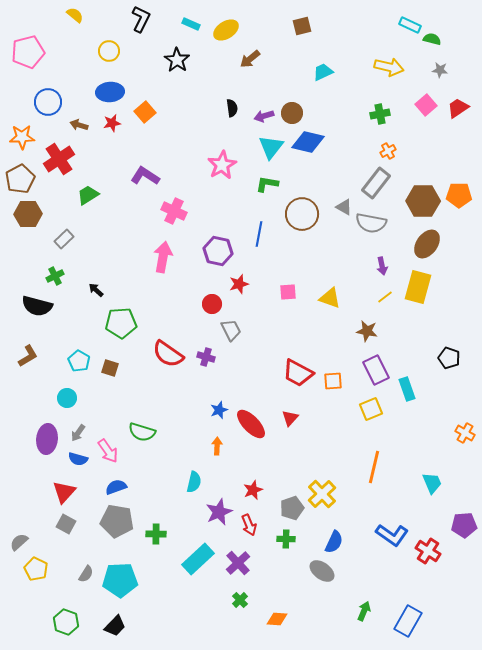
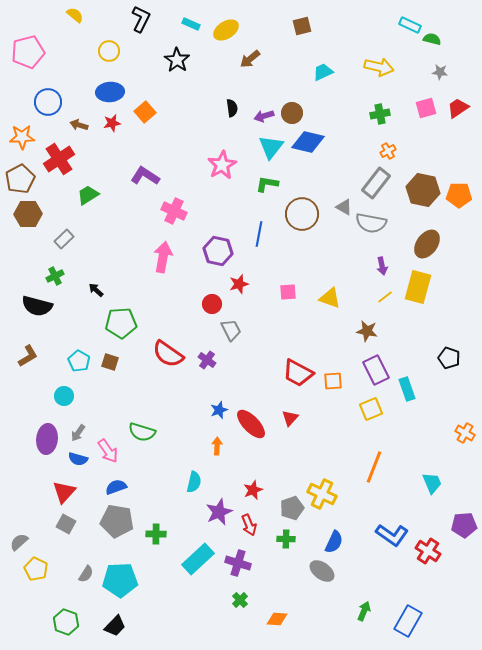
yellow arrow at (389, 67): moved 10 px left
gray star at (440, 70): moved 2 px down
pink square at (426, 105): moved 3 px down; rotated 25 degrees clockwise
brown hexagon at (423, 201): moved 11 px up; rotated 12 degrees clockwise
purple cross at (206, 357): moved 1 px right, 3 px down; rotated 18 degrees clockwise
brown square at (110, 368): moved 6 px up
cyan circle at (67, 398): moved 3 px left, 2 px up
orange line at (374, 467): rotated 8 degrees clockwise
yellow cross at (322, 494): rotated 20 degrees counterclockwise
purple cross at (238, 563): rotated 30 degrees counterclockwise
